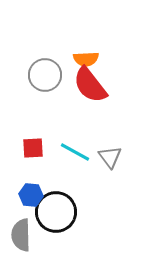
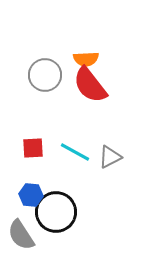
gray triangle: rotated 40 degrees clockwise
gray semicircle: rotated 32 degrees counterclockwise
